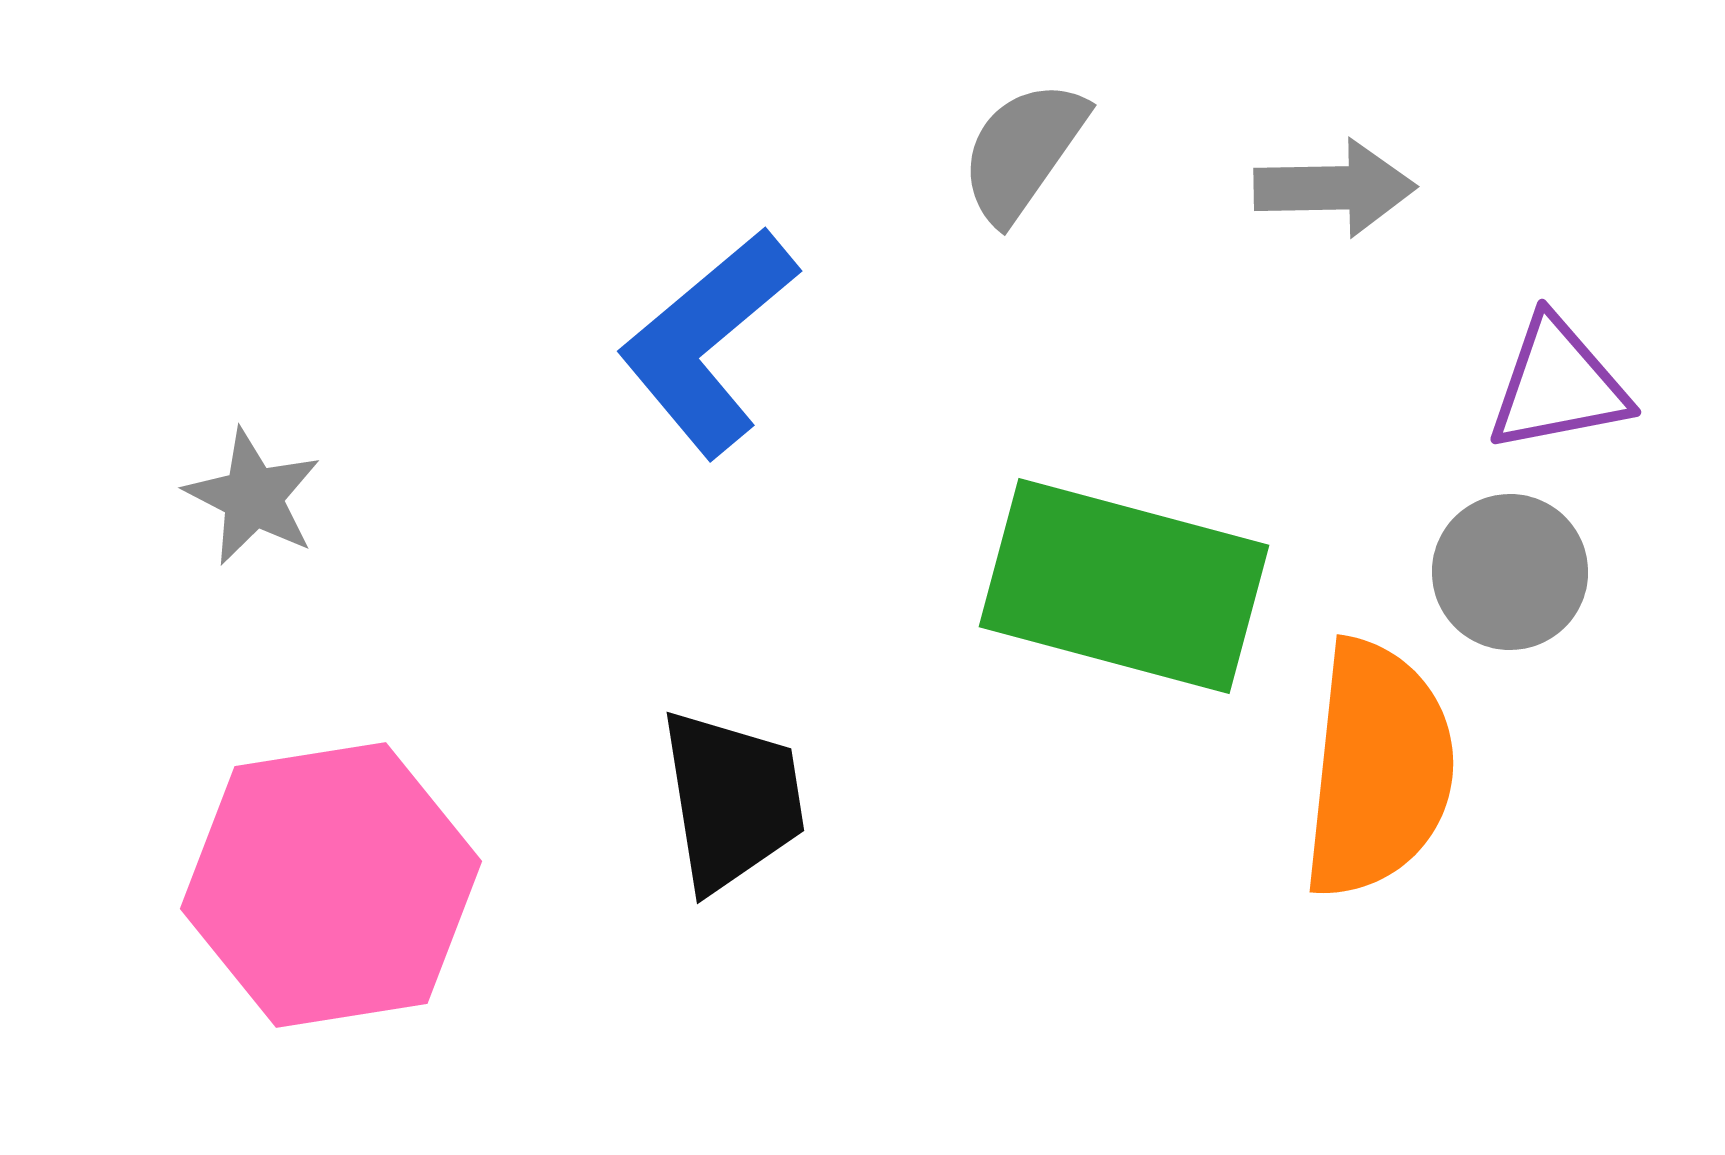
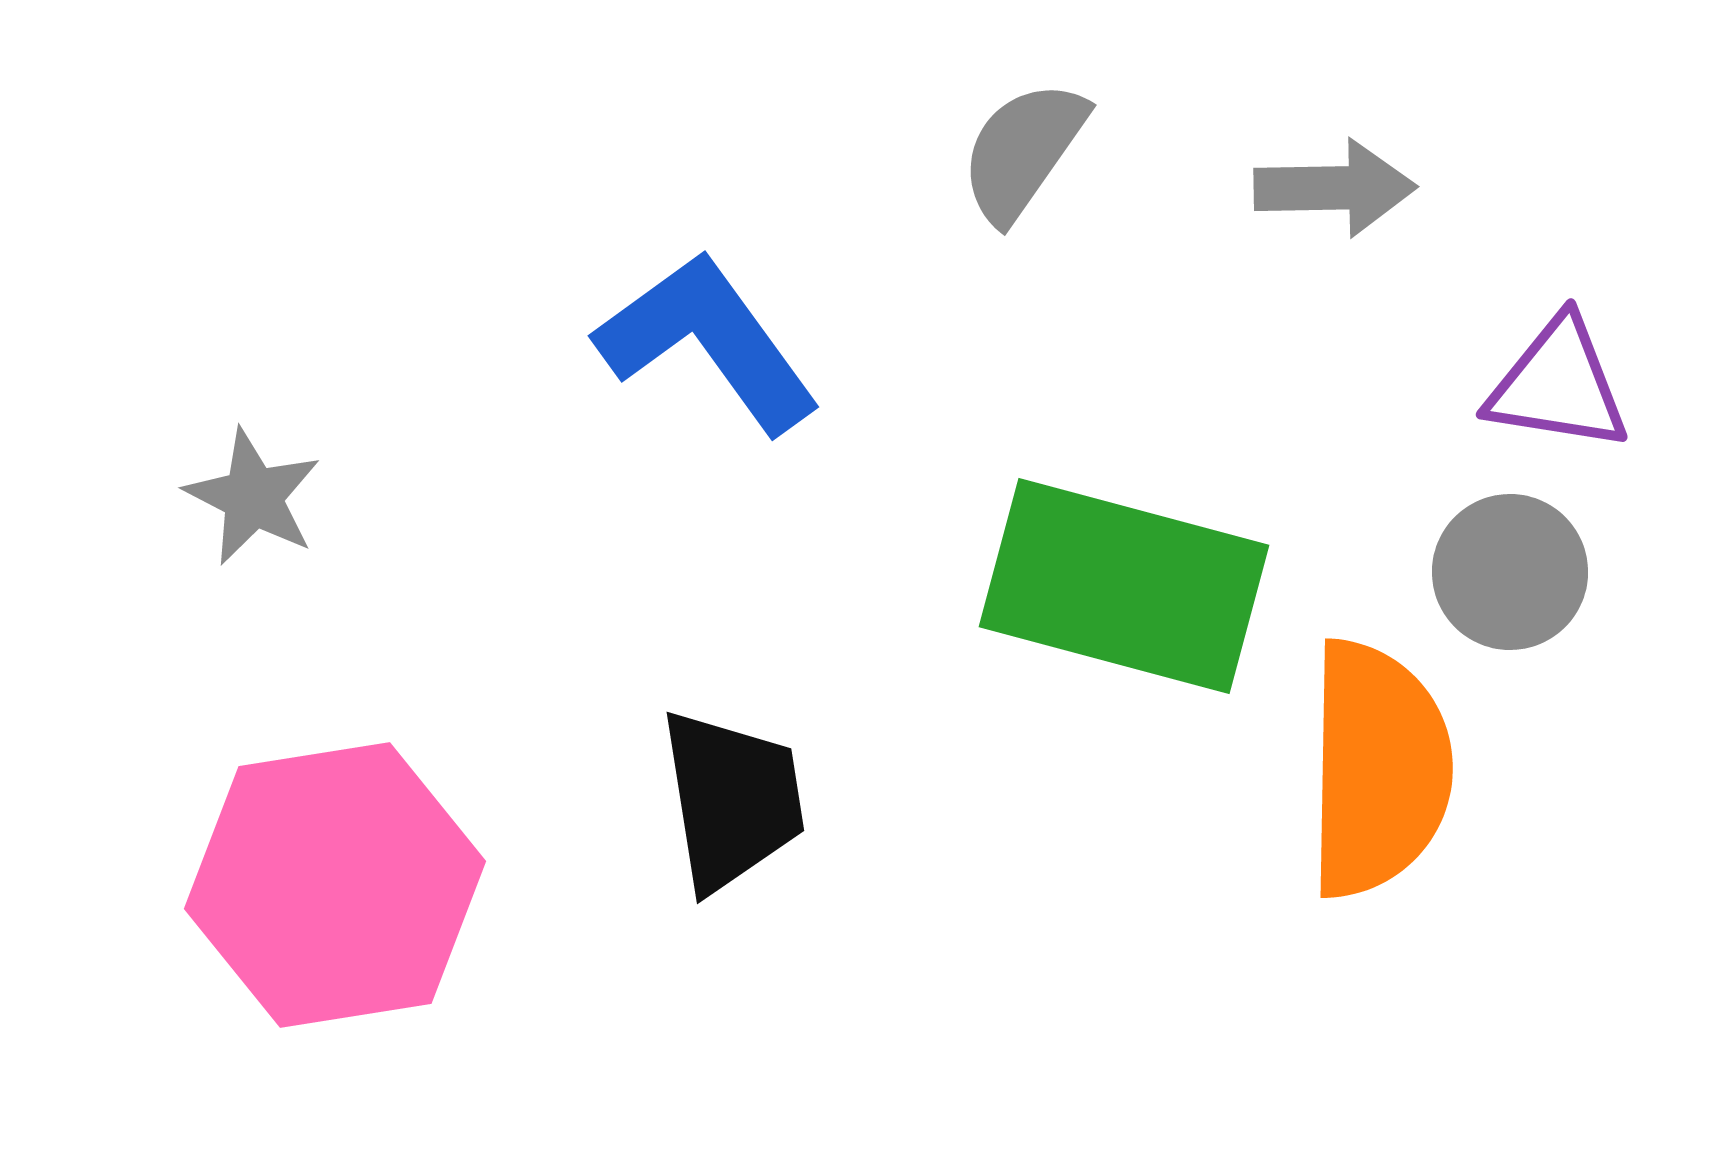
blue L-shape: rotated 94 degrees clockwise
purple triangle: rotated 20 degrees clockwise
orange semicircle: rotated 5 degrees counterclockwise
pink hexagon: moved 4 px right
